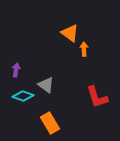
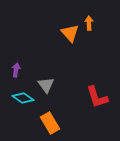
orange triangle: rotated 12 degrees clockwise
orange arrow: moved 5 px right, 26 px up
gray triangle: rotated 18 degrees clockwise
cyan diamond: moved 2 px down; rotated 15 degrees clockwise
